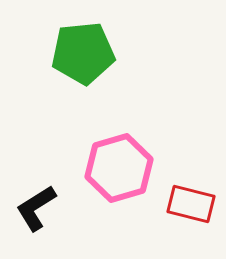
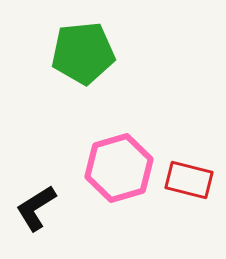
red rectangle: moved 2 px left, 24 px up
